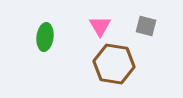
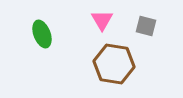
pink triangle: moved 2 px right, 6 px up
green ellipse: moved 3 px left, 3 px up; rotated 28 degrees counterclockwise
